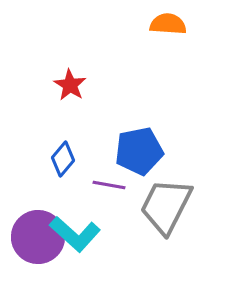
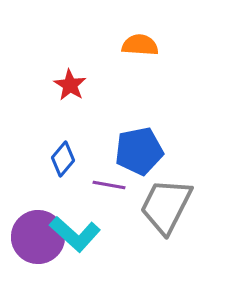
orange semicircle: moved 28 px left, 21 px down
